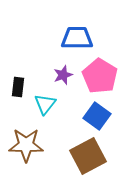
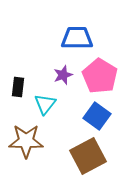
brown star: moved 4 px up
